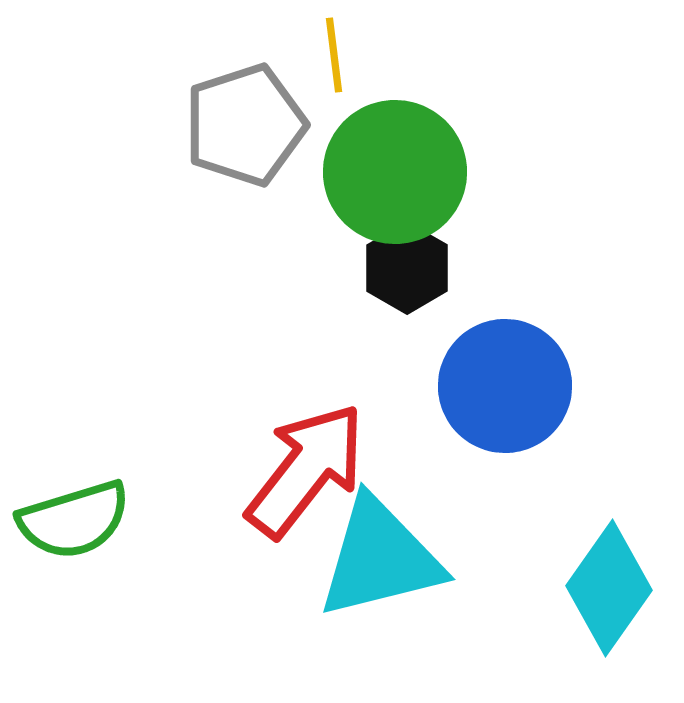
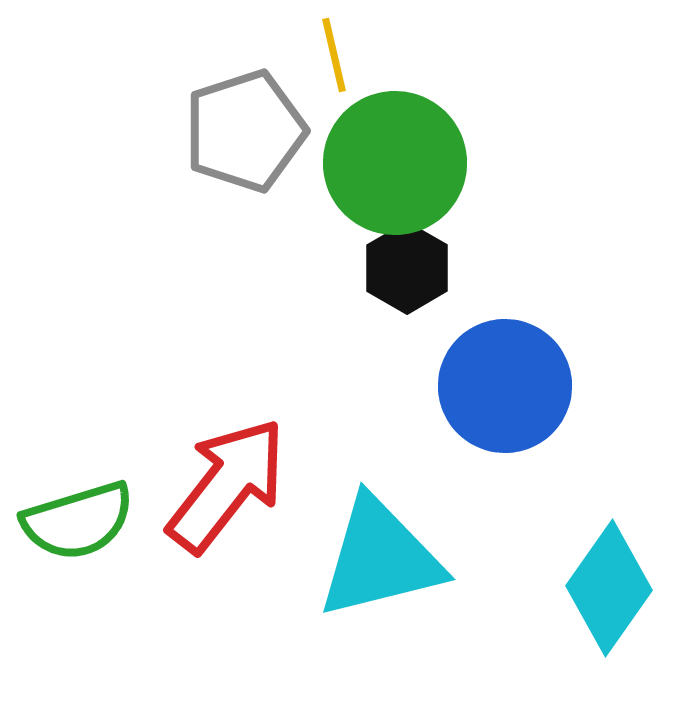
yellow line: rotated 6 degrees counterclockwise
gray pentagon: moved 6 px down
green circle: moved 9 px up
red arrow: moved 79 px left, 15 px down
green semicircle: moved 4 px right, 1 px down
